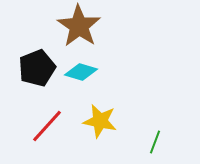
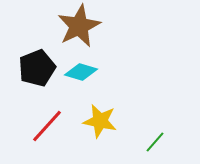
brown star: rotated 12 degrees clockwise
green line: rotated 20 degrees clockwise
